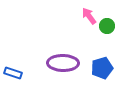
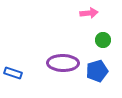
pink arrow: moved 3 px up; rotated 120 degrees clockwise
green circle: moved 4 px left, 14 px down
blue pentagon: moved 5 px left, 3 px down
